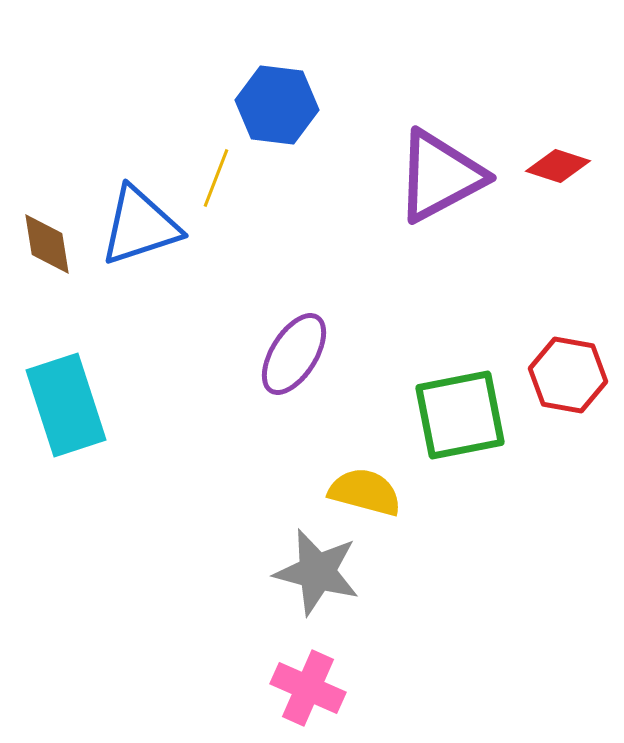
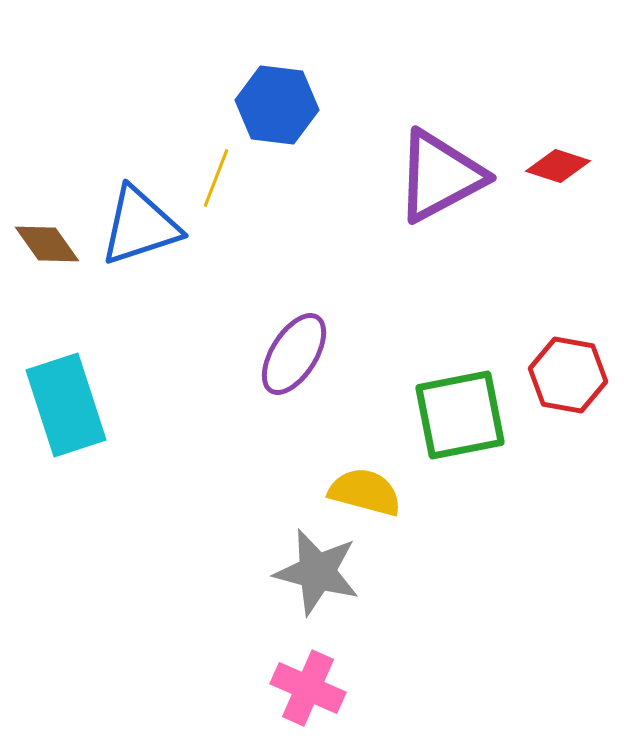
brown diamond: rotated 26 degrees counterclockwise
